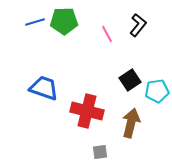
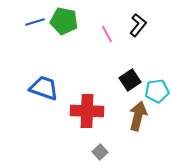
green pentagon: rotated 12 degrees clockwise
red cross: rotated 12 degrees counterclockwise
brown arrow: moved 7 px right, 7 px up
gray square: rotated 35 degrees counterclockwise
